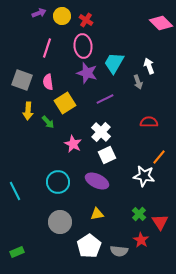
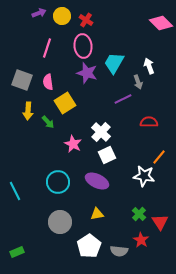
purple line: moved 18 px right
